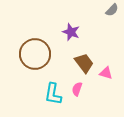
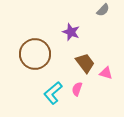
gray semicircle: moved 9 px left
brown trapezoid: moved 1 px right
cyan L-shape: moved 1 px up; rotated 40 degrees clockwise
